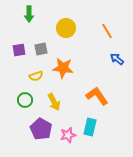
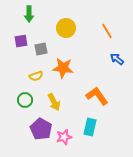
purple square: moved 2 px right, 9 px up
pink star: moved 4 px left, 2 px down
